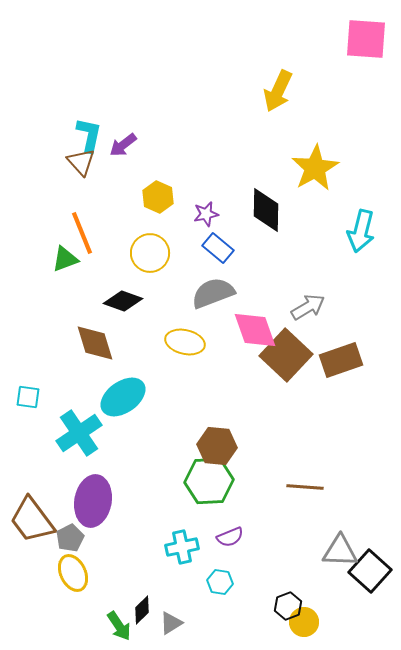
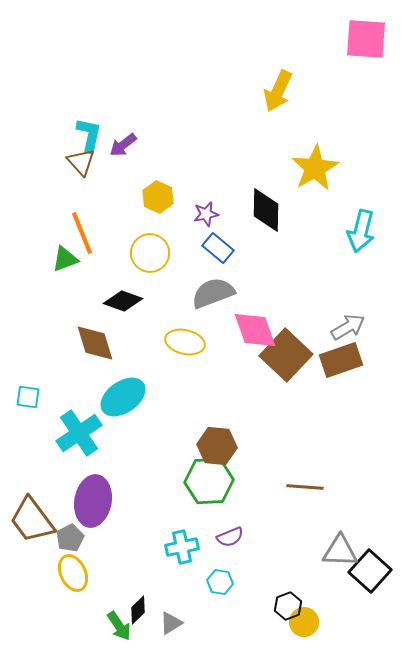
gray arrow at (308, 307): moved 40 px right, 20 px down
black diamond at (142, 610): moved 4 px left
